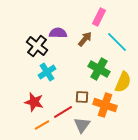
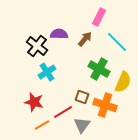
purple semicircle: moved 1 px right, 1 px down
brown square: rotated 16 degrees clockwise
